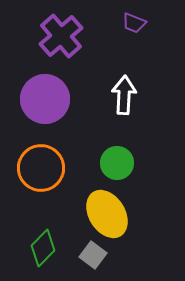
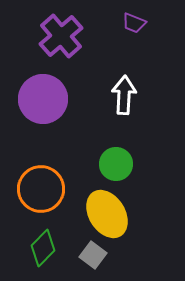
purple circle: moved 2 px left
green circle: moved 1 px left, 1 px down
orange circle: moved 21 px down
